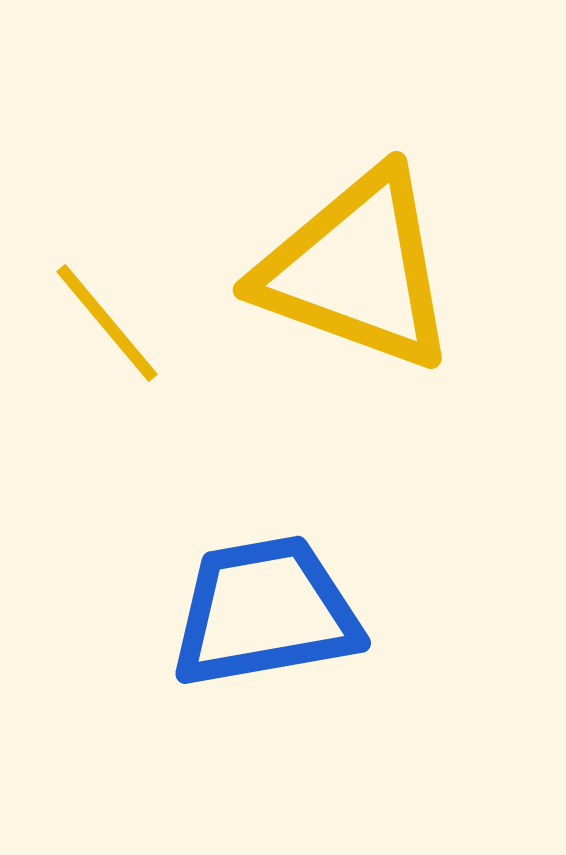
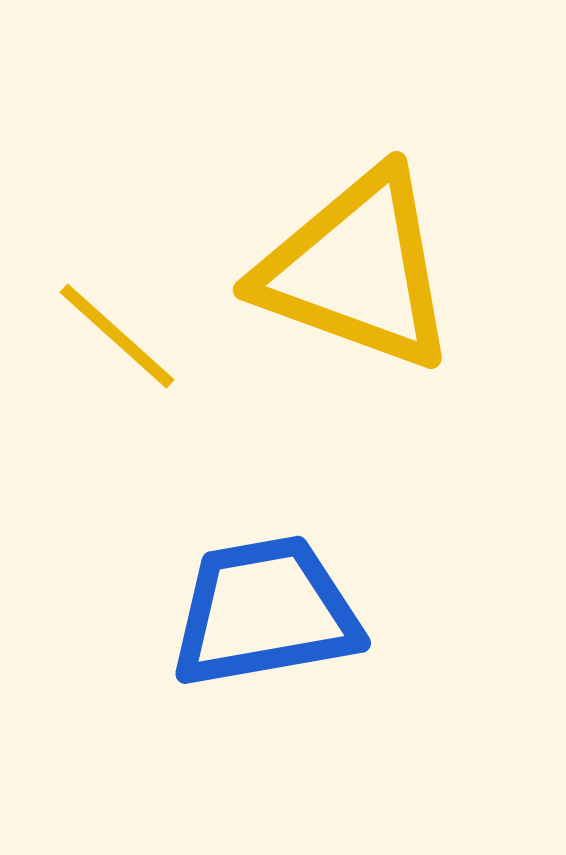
yellow line: moved 10 px right, 13 px down; rotated 8 degrees counterclockwise
